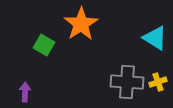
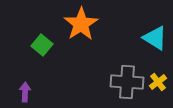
green square: moved 2 px left; rotated 10 degrees clockwise
yellow cross: rotated 18 degrees counterclockwise
